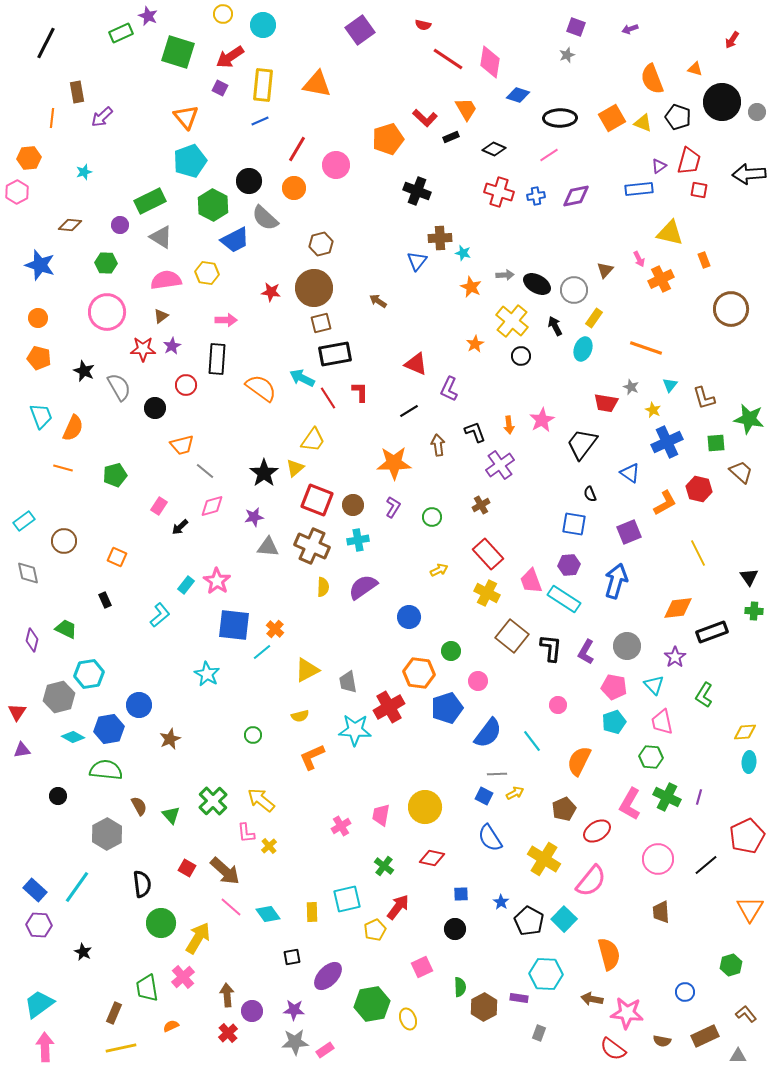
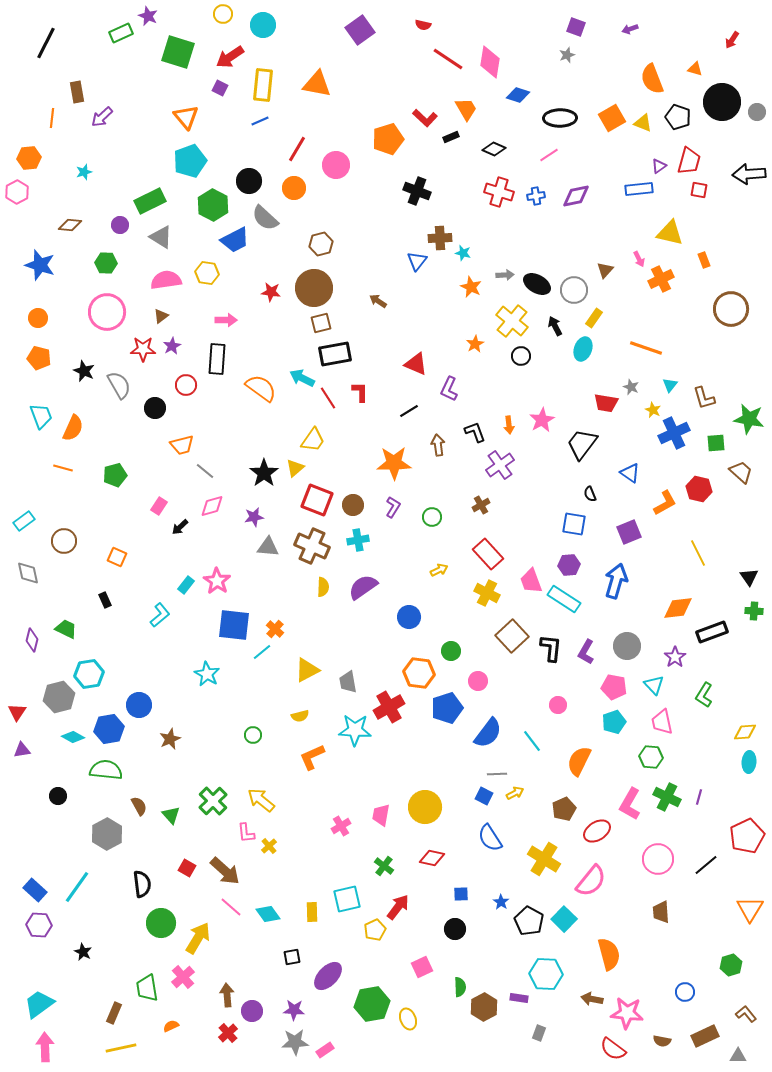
gray semicircle at (119, 387): moved 2 px up
blue cross at (667, 442): moved 7 px right, 9 px up
brown square at (512, 636): rotated 8 degrees clockwise
